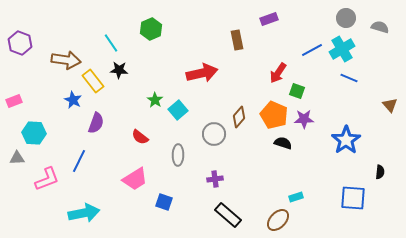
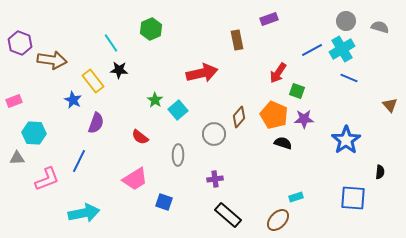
gray circle at (346, 18): moved 3 px down
brown arrow at (66, 60): moved 14 px left
